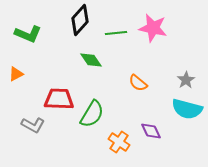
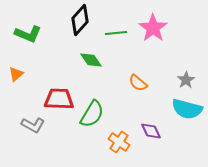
pink star: rotated 24 degrees clockwise
orange triangle: rotated 14 degrees counterclockwise
